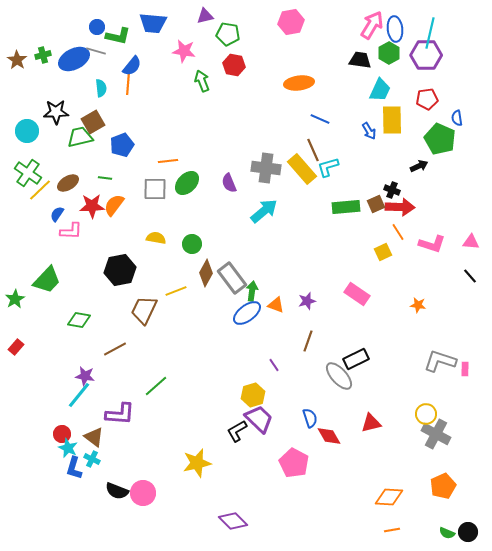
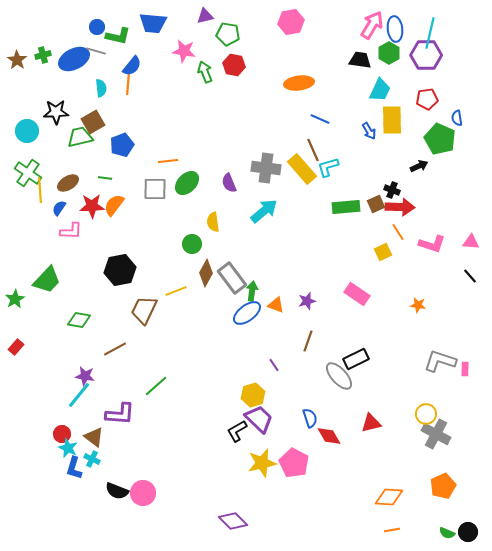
green arrow at (202, 81): moved 3 px right, 9 px up
yellow line at (40, 190): rotated 50 degrees counterclockwise
blue semicircle at (57, 214): moved 2 px right, 6 px up
yellow semicircle at (156, 238): moved 57 px right, 16 px up; rotated 108 degrees counterclockwise
yellow star at (197, 463): moved 65 px right
